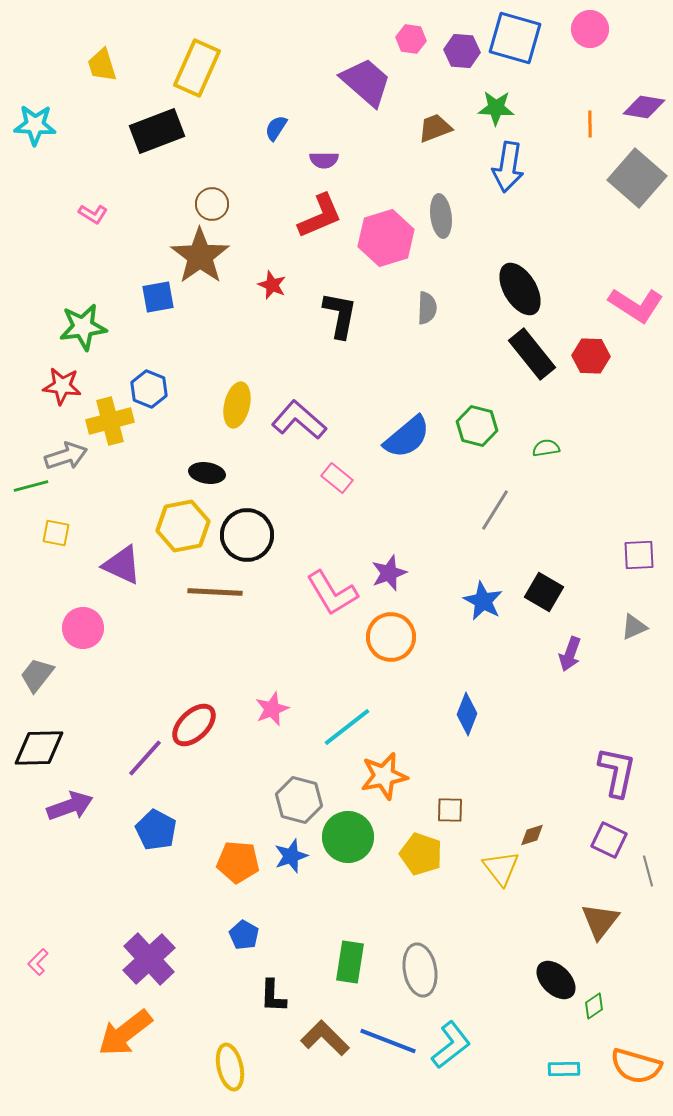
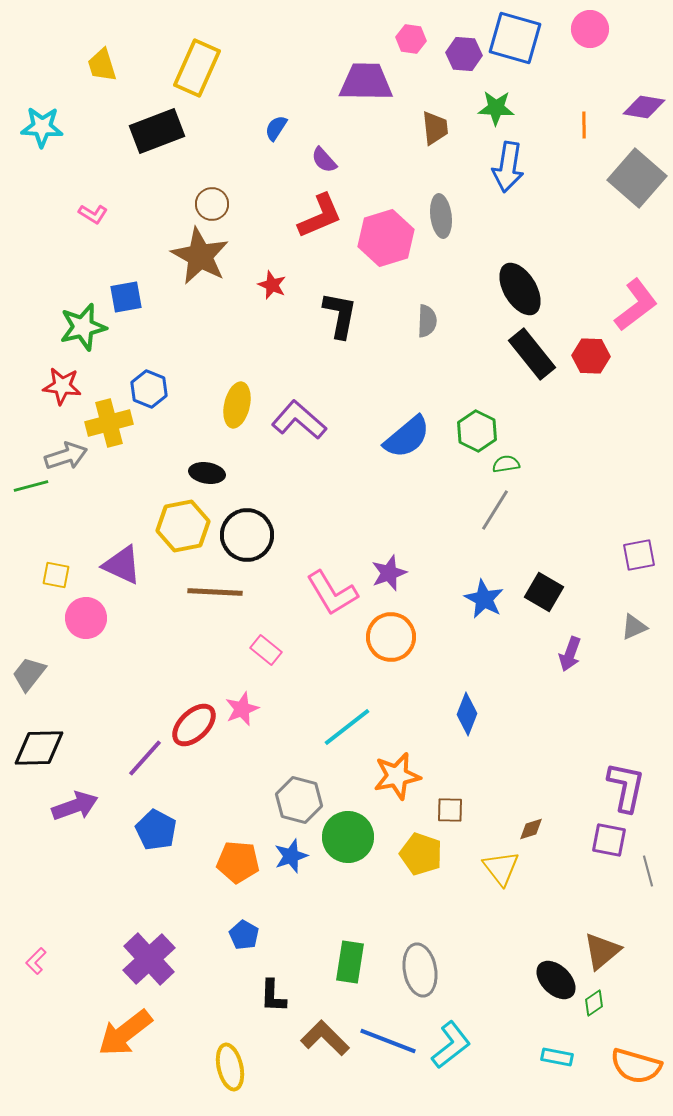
purple hexagon at (462, 51): moved 2 px right, 3 px down
purple trapezoid at (366, 82): rotated 40 degrees counterclockwise
orange line at (590, 124): moved 6 px left, 1 px down
cyan star at (35, 125): moved 7 px right, 2 px down
brown trapezoid at (435, 128): rotated 105 degrees clockwise
purple semicircle at (324, 160): rotated 48 degrees clockwise
brown star at (200, 256): rotated 8 degrees counterclockwise
blue square at (158, 297): moved 32 px left
pink L-shape at (636, 305): rotated 70 degrees counterclockwise
gray semicircle at (427, 308): moved 13 px down
green star at (83, 327): rotated 6 degrees counterclockwise
yellow cross at (110, 421): moved 1 px left, 2 px down
green hexagon at (477, 426): moved 5 px down; rotated 12 degrees clockwise
green semicircle at (546, 448): moved 40 px left, 16 px down
pink rectangle at (337, 478): moved 71 px left, 172 px down
yellow square at (56, 533): moved 42 px down
purple square at (639, 555): rotated 8 degrees counterclockwise
blue star at (483, 601): moved 1 px right, 2 px up
pink circle at (83, 628): moved 3 px right, 10 px up
gray trapezoid at (37, 675): moved 8 px left, 1 px up
pink star at (272, 709): moved 30 px left
purple L-shape at (617, 772): moved 9 px right, 15 px down
orange star at (384, 776): moved 13 px right
purple arrow at (70, 806): moved 5 px right
brown diamond at (532, 835): moved 1 px left, 6 px up
purple square at (609, 840): rotated 15 degrees counterclockwise
brown triangle at (600, 921): moved 2 px right, 30 px down; rotated 12 degrees clockwise
pink L-shape at (38, 962): moved 2 px left, 1 px up
green diamond at (594, 1006): moved 3 px up
cyan rectangle at (564, 1069): moved 7 px left, 12 px up; rotated 12 degrees clockwise
